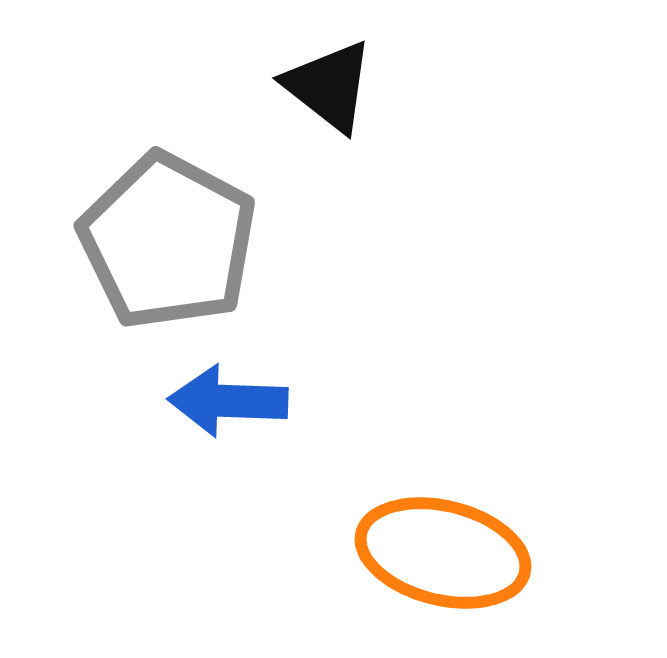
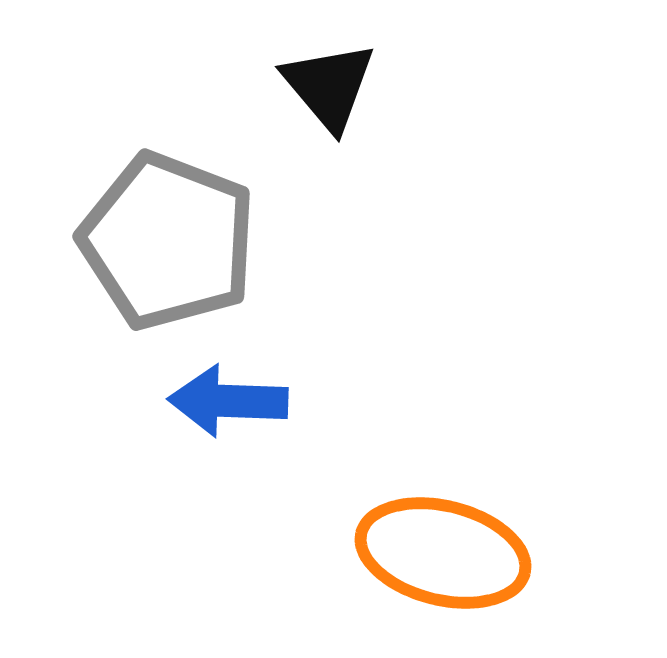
black triangle: rotated 12 degrees clockwise
gray pentagon: rotated 7 degrees counterclockwise
